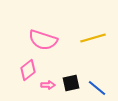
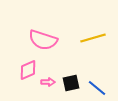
pink diamond: rotated 15 degrees clockwise
pink arrow: moved 3 px up
